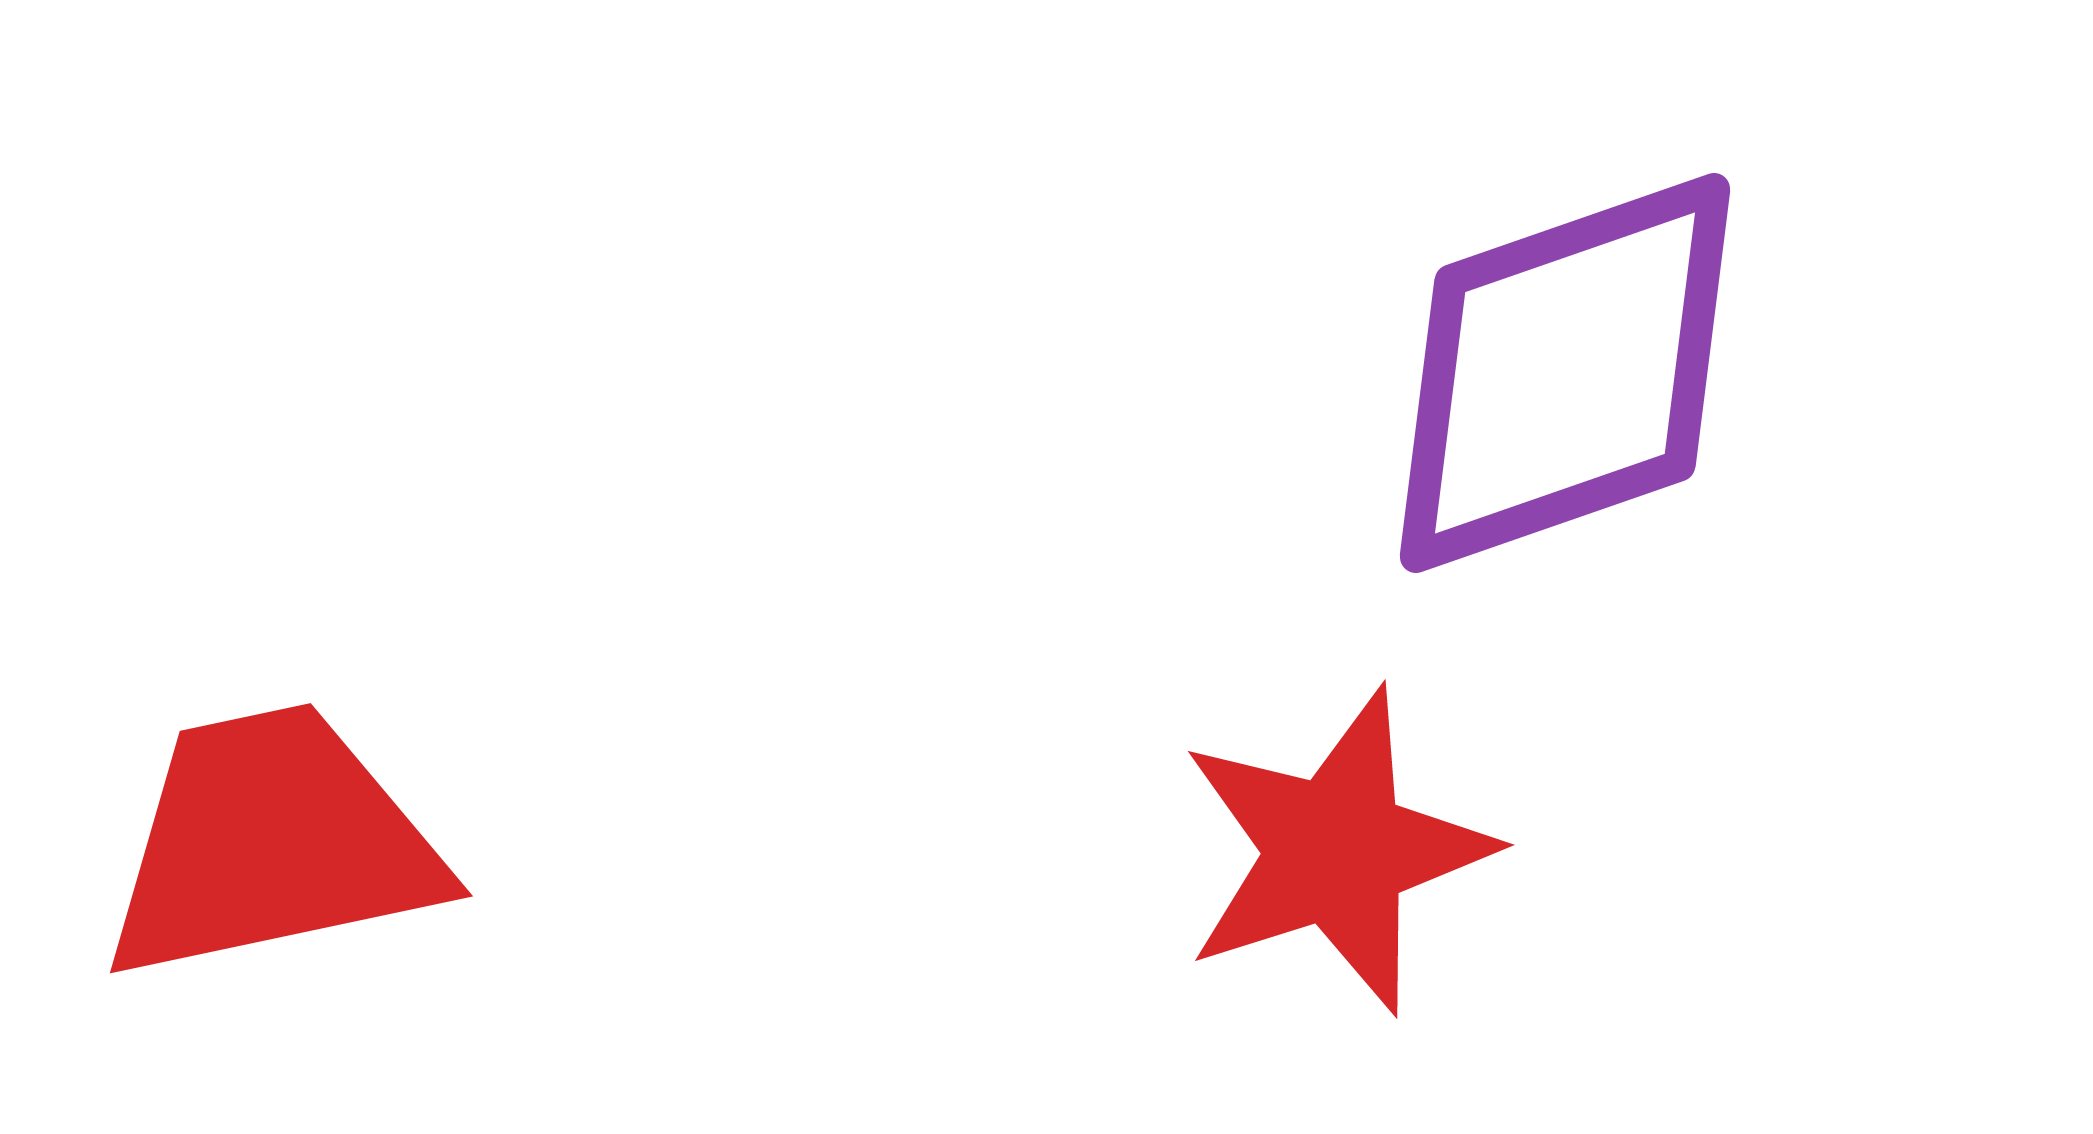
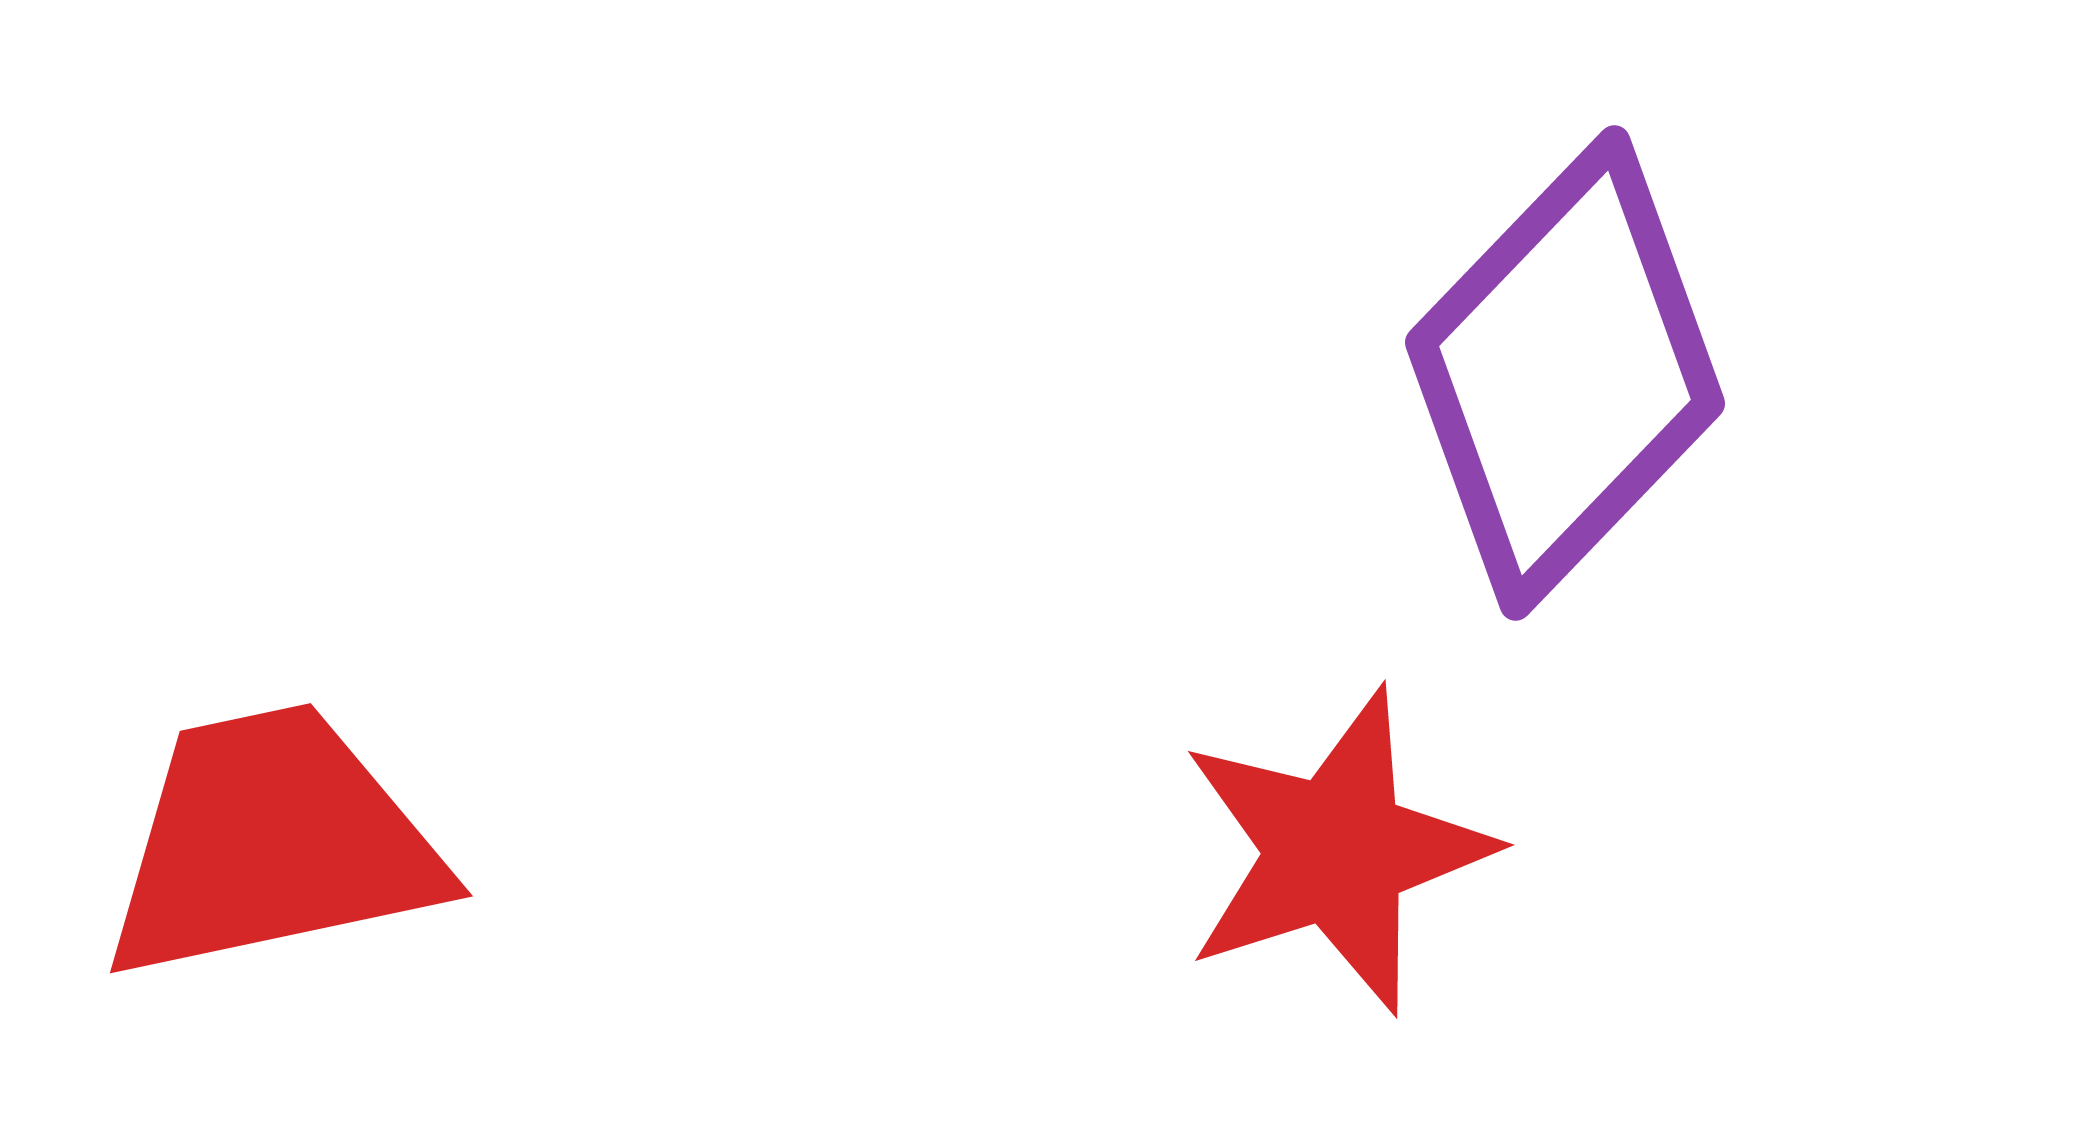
purple diamond: rotated 27 degrees counterclockwise
